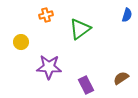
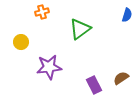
orange cross: moved 4 px left, 3 px up
purple star: rotated 10 degrees counterclockwise
purple rectangle: moved 8 px right
